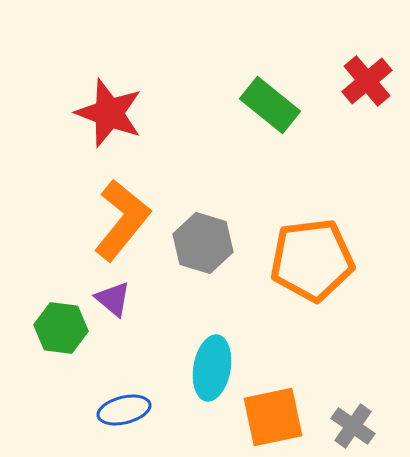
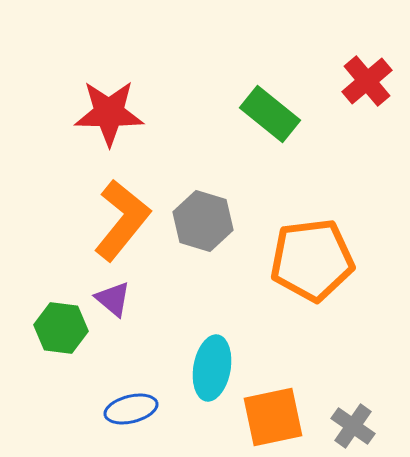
green rectangle: moved 9 px down
red star: rotated 20 degrees counterclockwise
gray hexagon: moved 22 px up
blue ellipse: moved 7 px right, 1 px up
